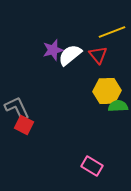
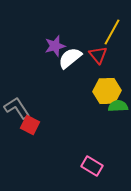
yellow line: rotated 40 degrees counterclockwise
purple star: moved 2 px right, 4 px up
white semicircle: moved 3 px down
gray L-shape: rotated 8 degrees counterclockwise
red square: moved 6 px right
